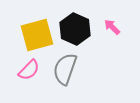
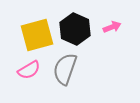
pink arrow: rotated 114 degrees clockwise
pink semicircle: rotated 15 degrees clockwise
